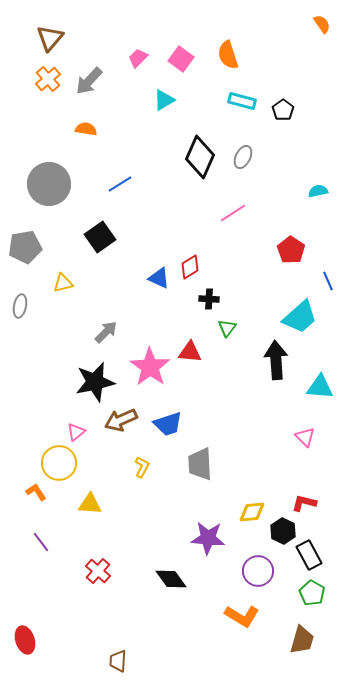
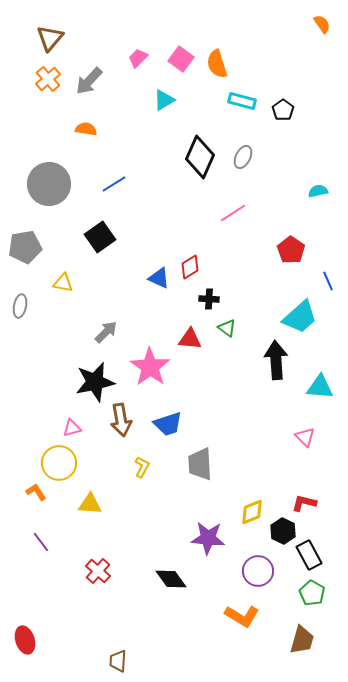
orange semicircle at (228, 55): moved 11 px left, 9 px down
blue line at (120, 184): moved 6 px left
yellow triangle at (63, 283): rotated 25 degrees clockwise
green triangle at (227, 328): rotated 30 degrees counterclockwise
red triangle at (190, 352): moved 13 px up
brown arrow at (121, 420): rotated 76 degrees counterclockwise
pink triangle at (76, 432): moved 4 px left, 4 px up; rotated 24 degrees clockwise
yellow diamond at (252, 512): rotated 16 degrees counterclockwise
